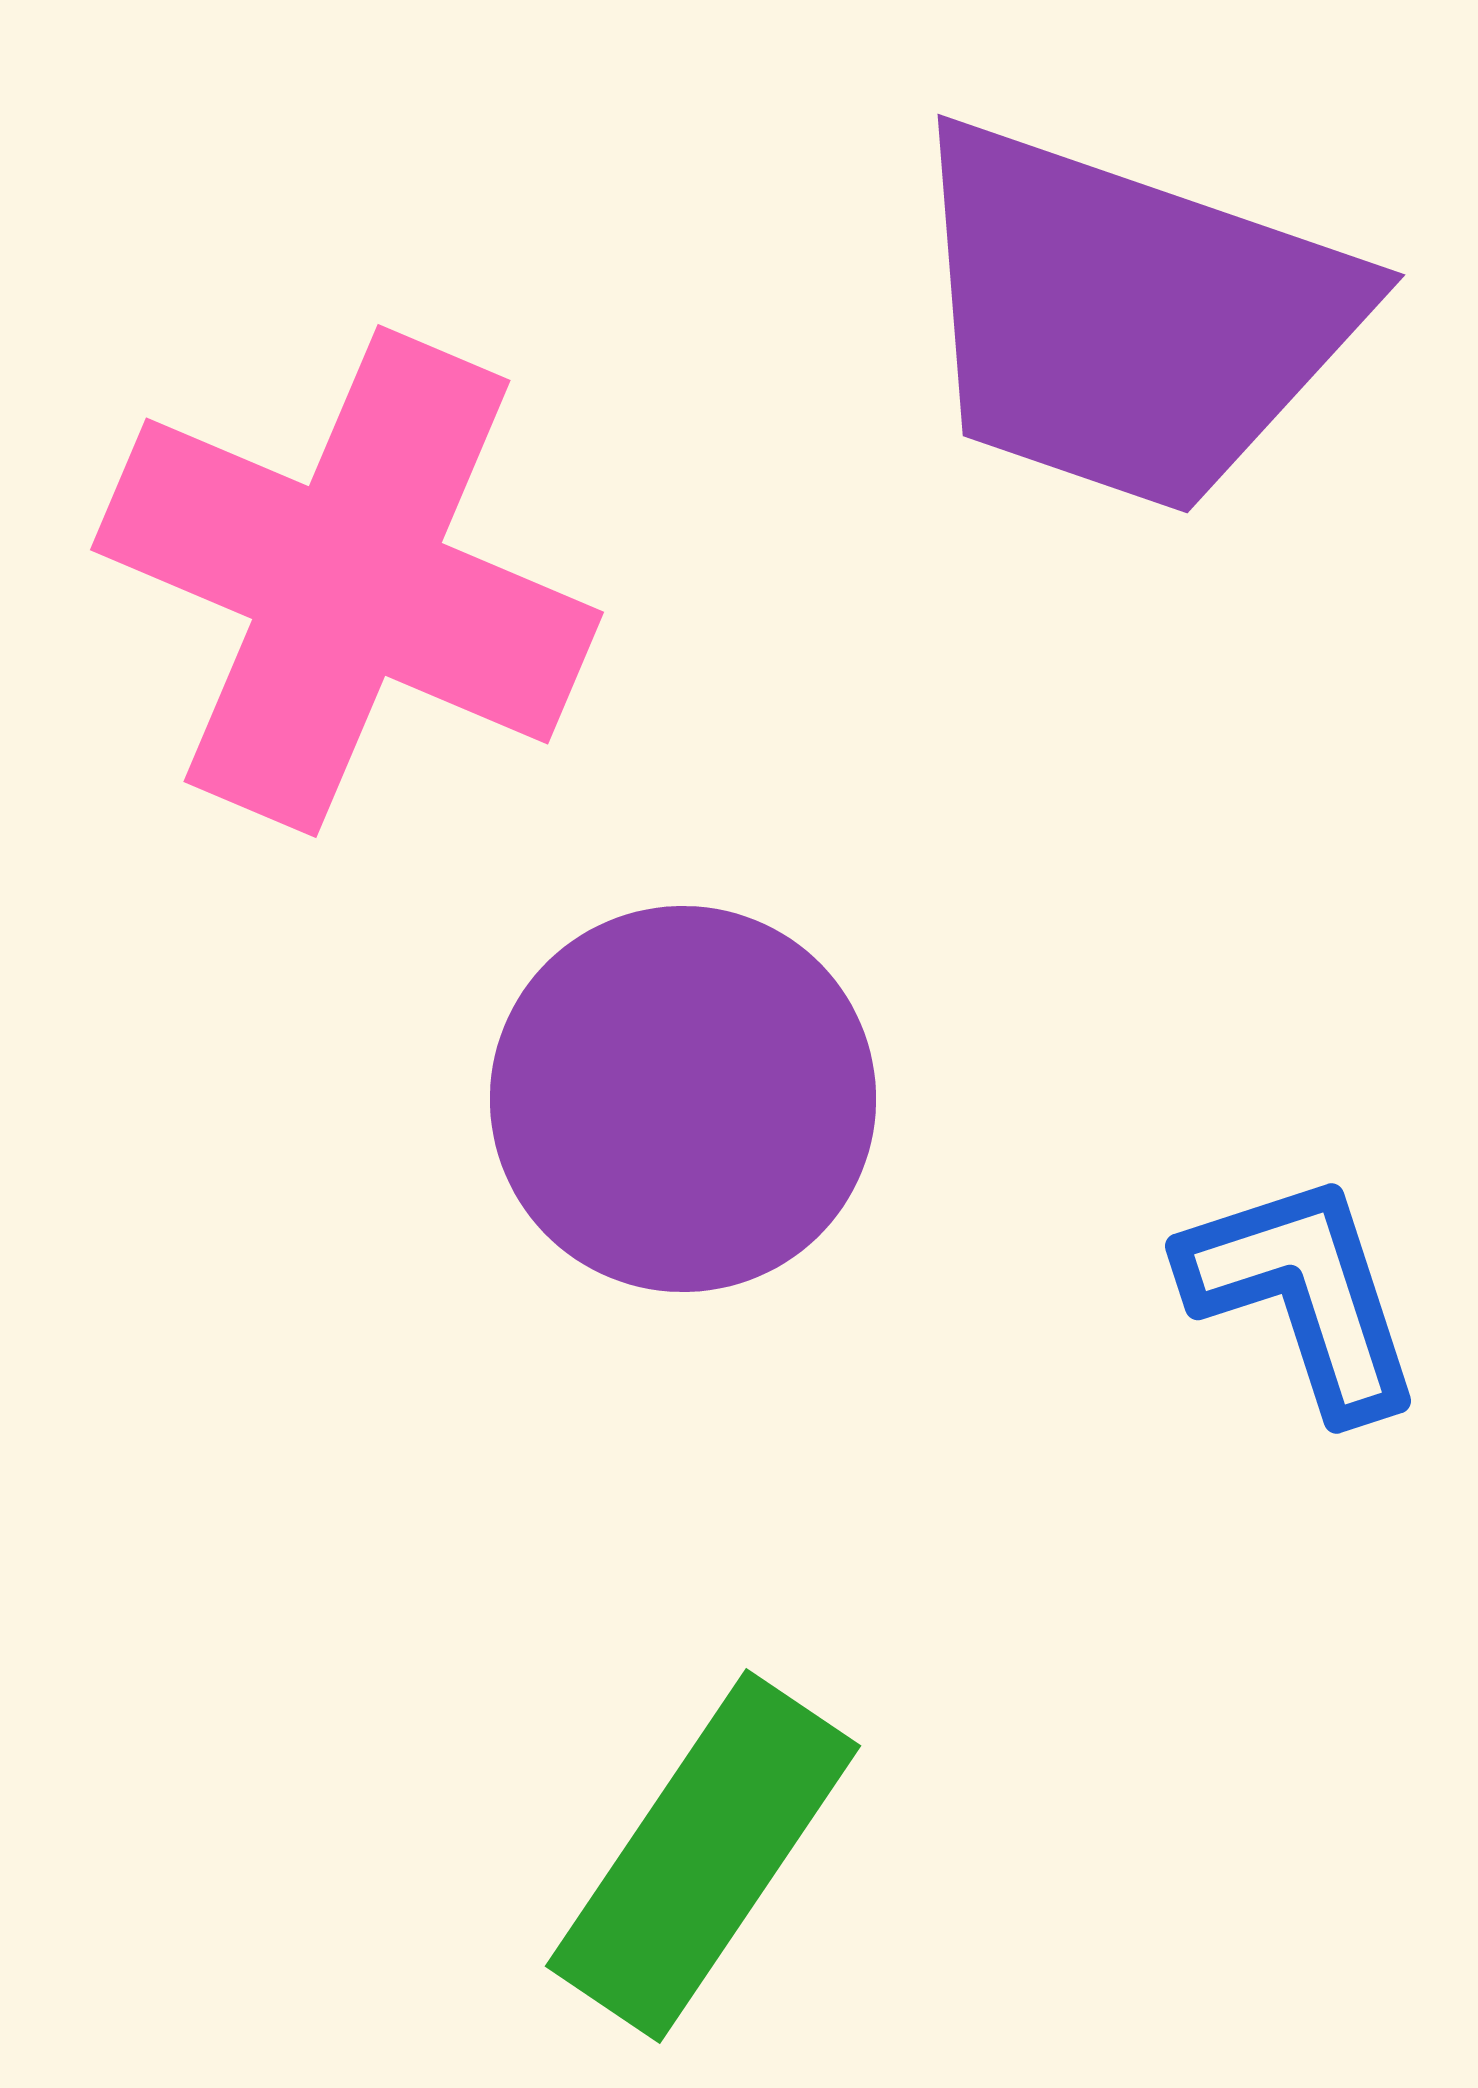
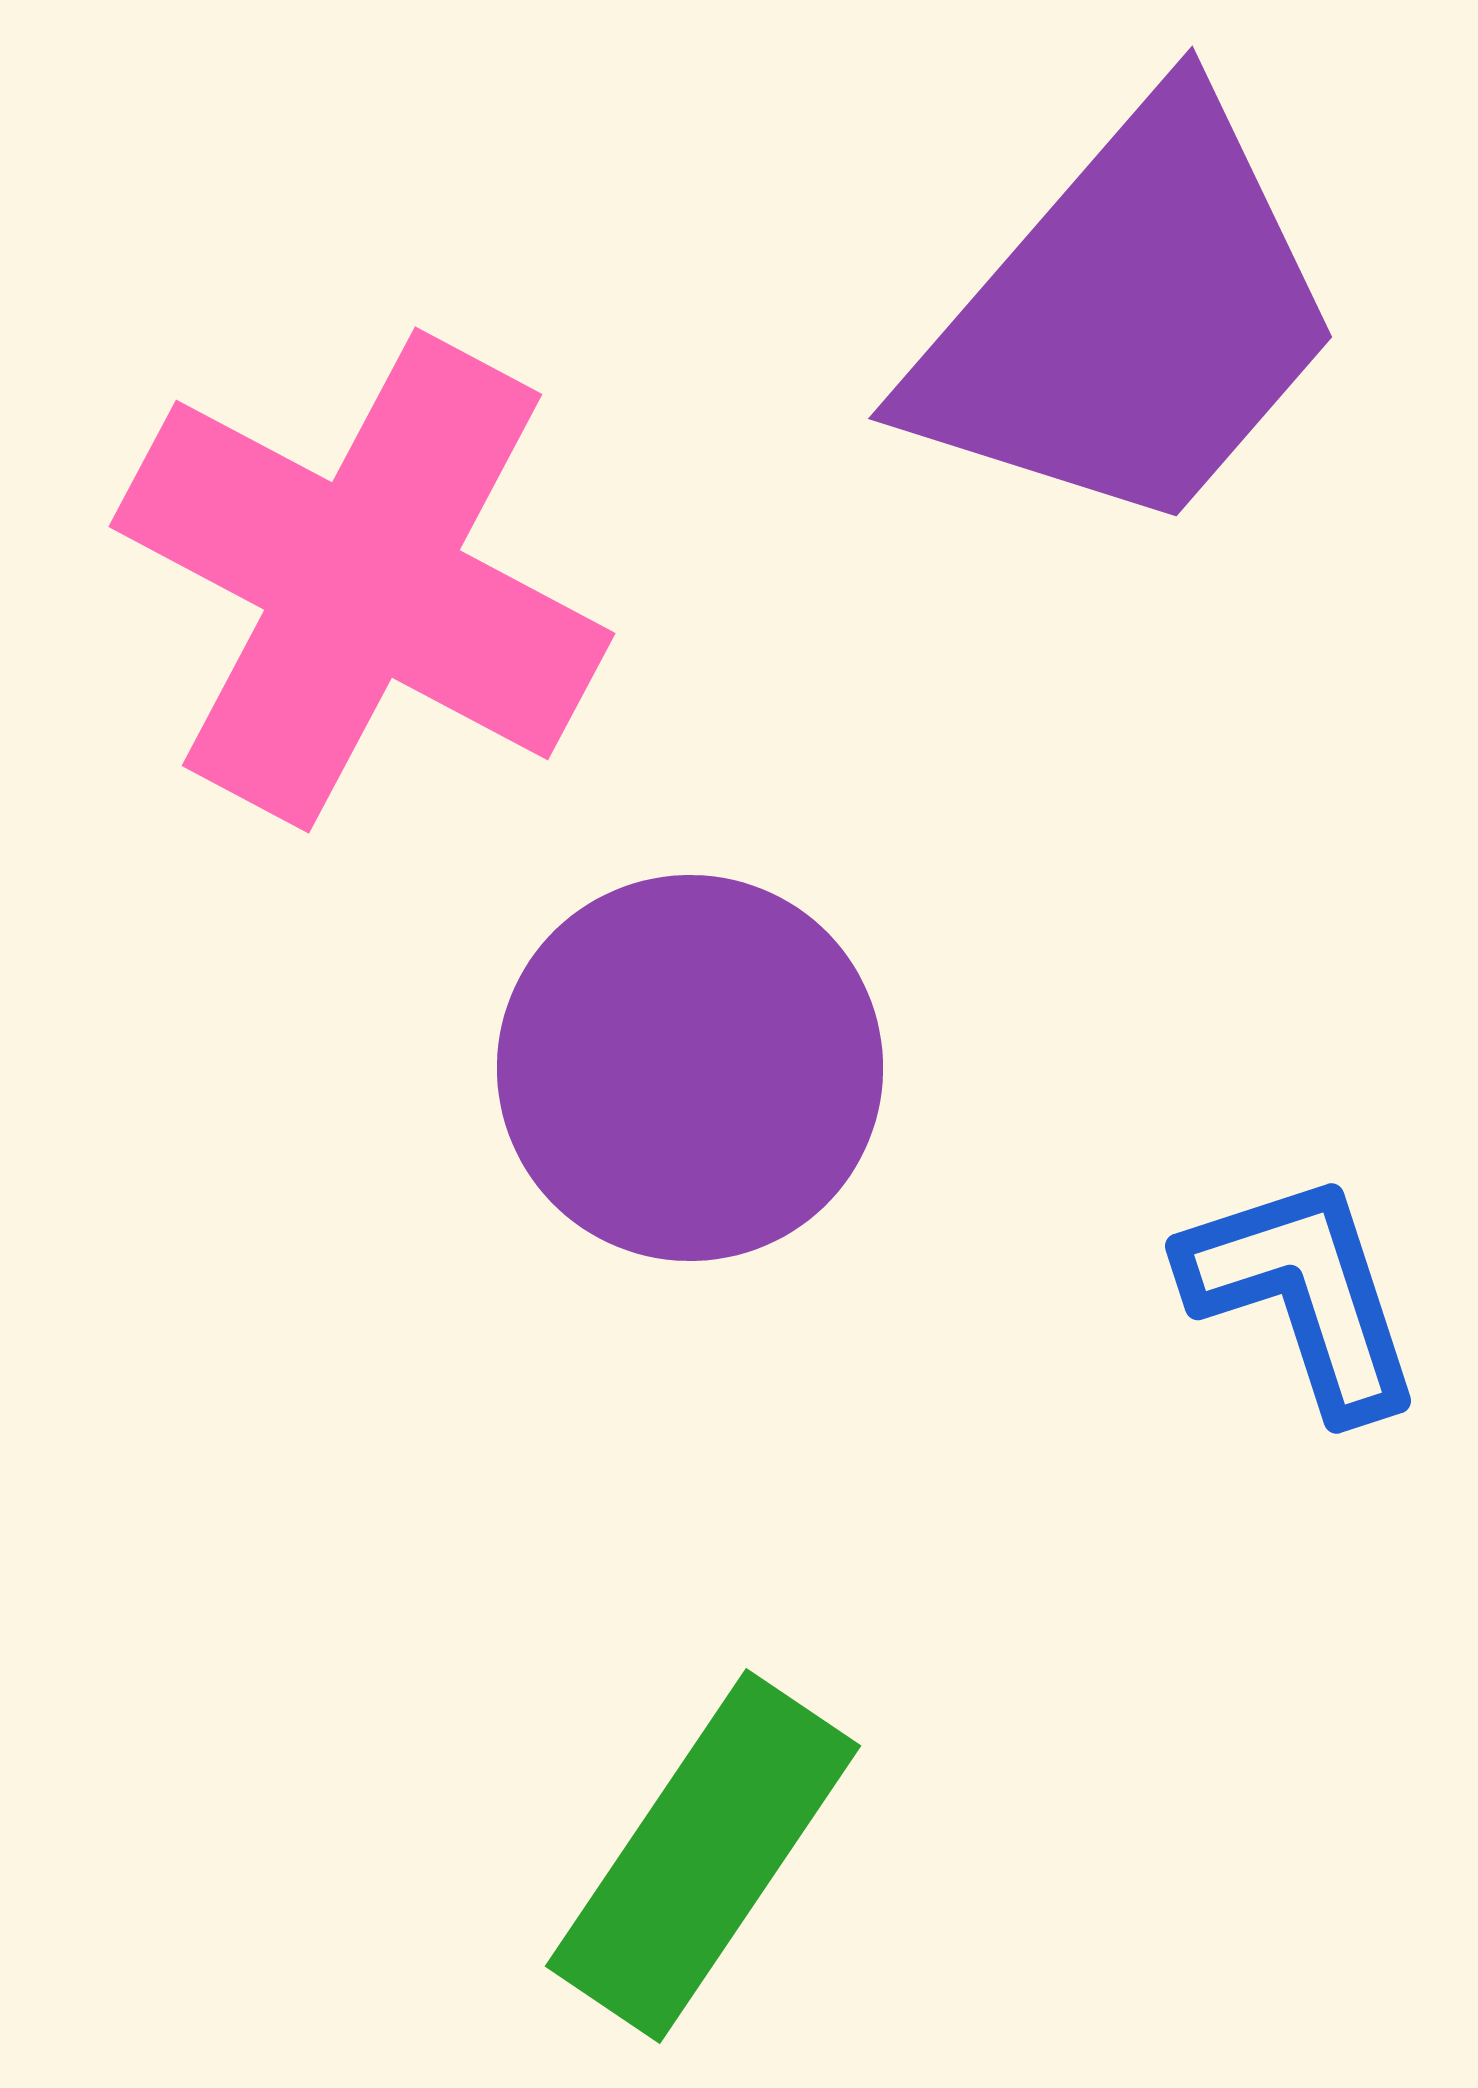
purple trapezoid: rotated 68 degrees counterclockwise
pink cross: moved 15 px right, 1 px up; rotated 5 degrees clockwise
purple circle: moved 7 px right, 31 px up
